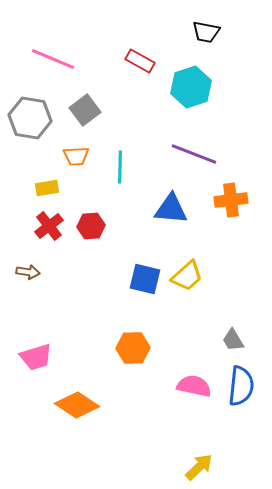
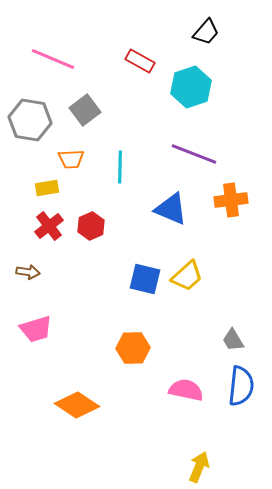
black trapezoid: rotated 60 degrees counterclockwise
gray hexagon: moved 2 px down
orange trapezoid: moved 5 px left, 3 px down
blue triangle: rotated 18 degrees clockwise
red hexagon: rotated 20 degrees counterclockwise
pink trapezoid: moved 28 px up
pink semicircle: moved 8 px left, 4 px down
yellow arrow: rotated 24 degrees counterclockwise
